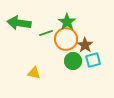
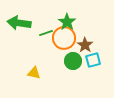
orange circle: moved 2 px left, 1 px up
